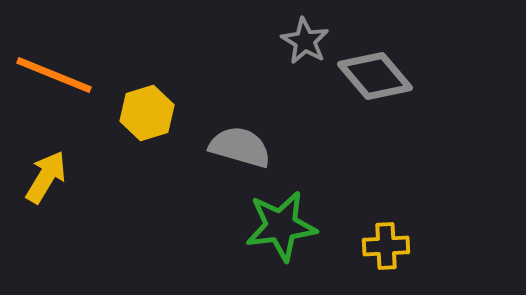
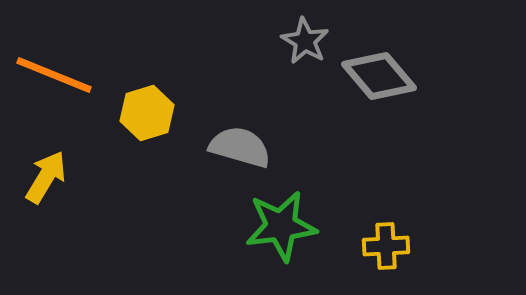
gray diamond: moved 4 px right
